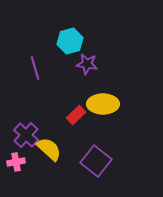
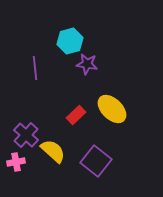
purple line: rotated 10 degrees clockwise
yellow ellipse: moved 9 px right, 5 px down; rotated 44 degrees clockwise
yellow semicircle: moved 4 px right, 2 px down
